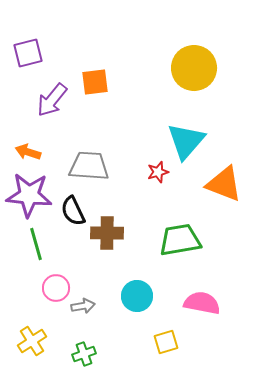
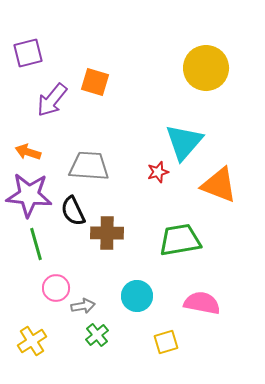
yellow circle: moved 12 px right
orange square: rotated 24 degrees clockwise
cyan triangle: moved 2 px left, 1 px down
orange triangle: moved 5 px left, 1 px down
green cross: moved 13 px right, 19 px up; rotated 20 degrees counterclockwise
